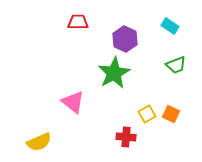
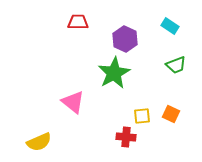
yellow square: moved 5 px left, 2 px down; rotated 24 degrees clockwise
